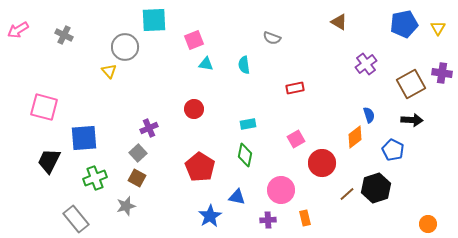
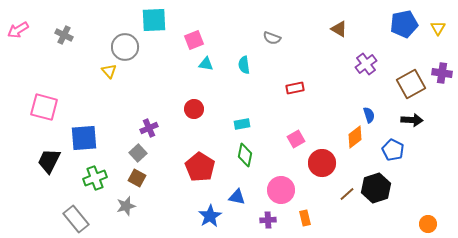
brown triangle at (339, 22): moved 7 px down
cyan rectangle at (248, 124): moved 6 px left
